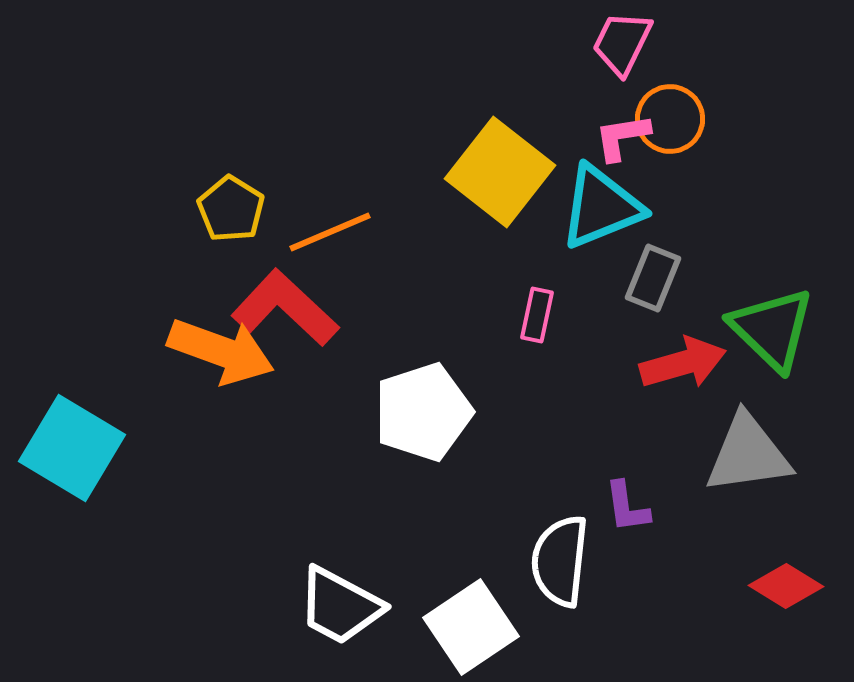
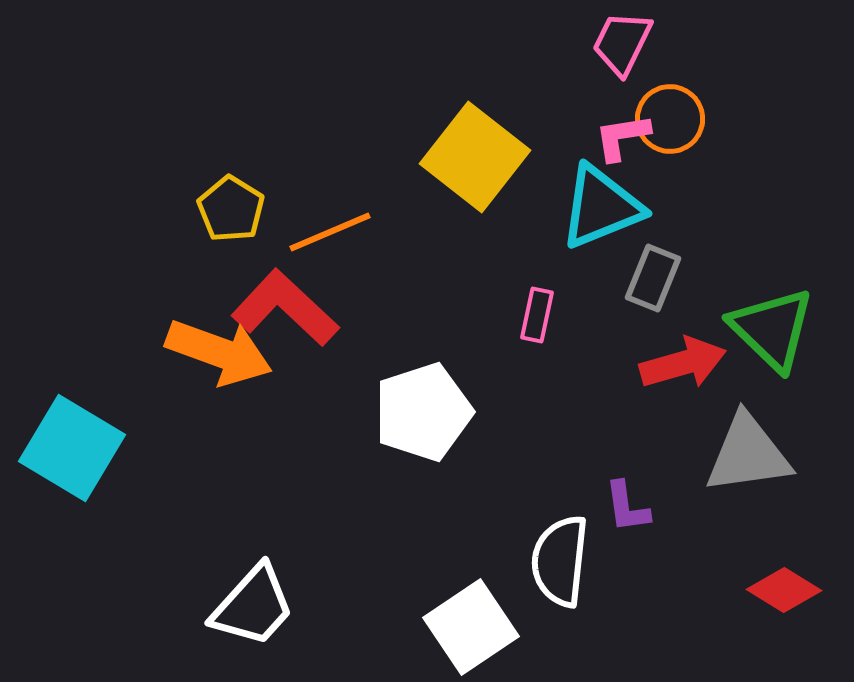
yellow square: moved 25 px left, 15 px up
orange arrow: moved 2 px left, 1 px down
red diamond: moved 2 px left, 4 px down
white trapezoid: moved 87 px left; rotated 76 degrees counterclockwise
